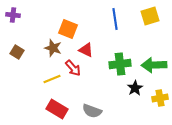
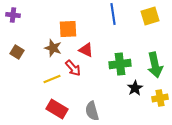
blue line: moved 2 px left, 5 px up
orange square: rotated 24 degrees counterclockwise
green arrow: moved 1 px right; rotated 100 degrees counterclockwise
gray semicircle: rotated 54 degrees clockwise
